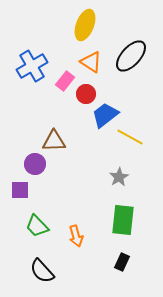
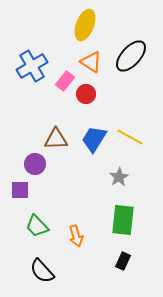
blue trapezoid: moved 11 px left, 24 px down; rotated 20 degrees counterclockwise
brown triangle: moved 2 px right, 2 px up
black rectangle: moved 1 px right, 1 px up
